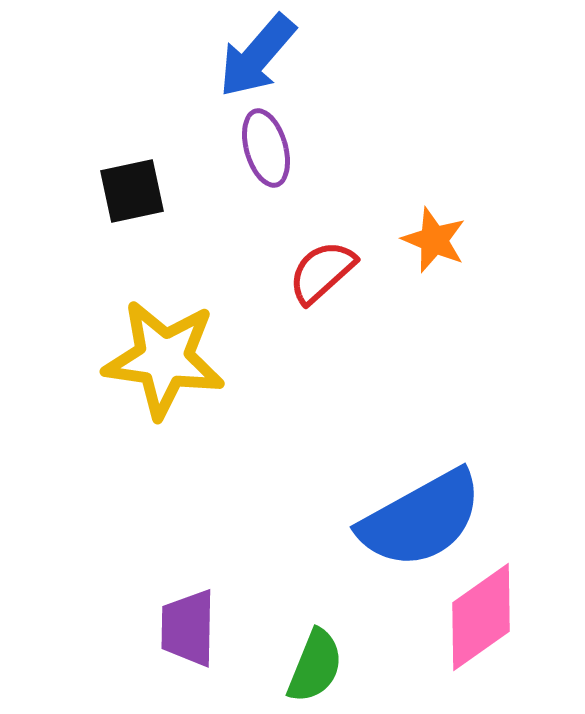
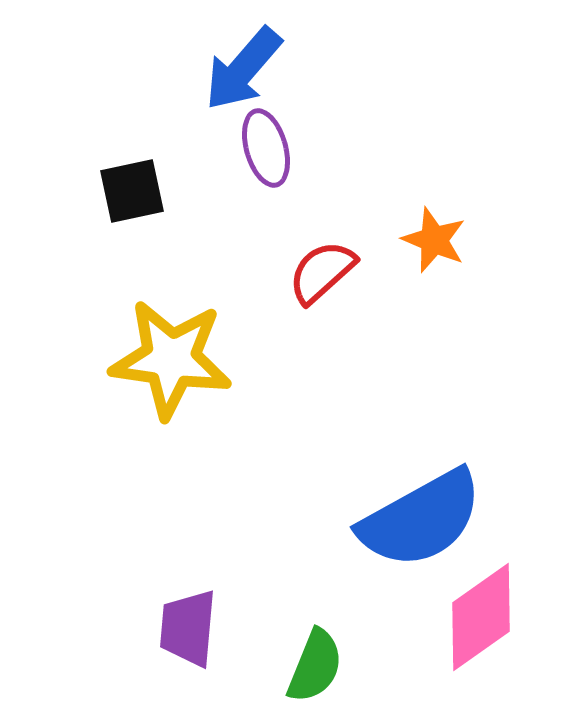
blue arrow: moved 14 px left, 13 px down
yellow star: moved 7 px right
purple trapezoid: rotated 4 degrees clockwise
